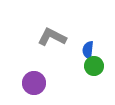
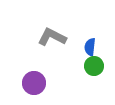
blue semicircle: moved 2 px right, 3 px up
